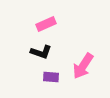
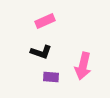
pink rectangle: moved 1 px left, 3 px up
pink arrow: rotated 20 degrees counterclockwise
